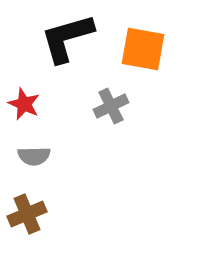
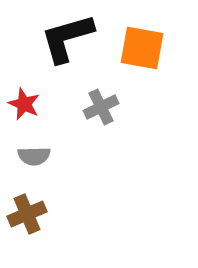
orange square: moved 1 px left, 1 px up
gray cross: moved 10 px left, 1 px down
